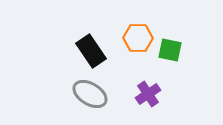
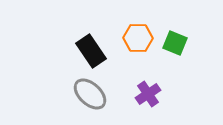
green square: moved 5 px right, 7 px up; rotated 10 degrees clockwise
gray ellipse: rotated 12 degrees clockwise
